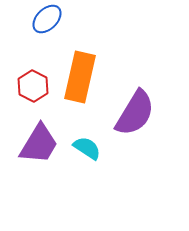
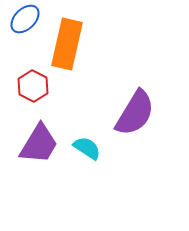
blue ellipse: moved 22 px left
orange rectangle: moved 13 px left, 33 px up
